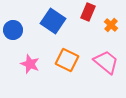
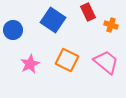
red rectangle: rotated 48 degrees counterclockwise
blue square: moved 1 px up
orange cross: rotated 24 degrees counterclockwise
pink star: rotated 24 degrees clockwise
